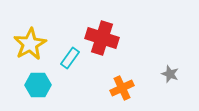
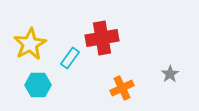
red cross: rotated 28 degrees counterclockwise
gray star: rotated 18 degrees clockwise
